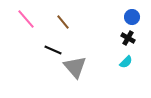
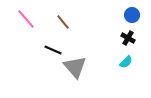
blue circle: moved 2 px up
